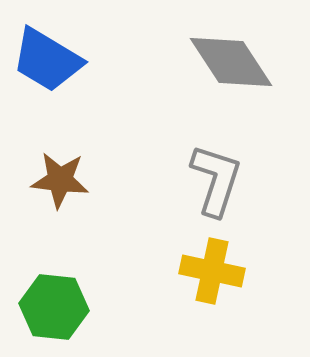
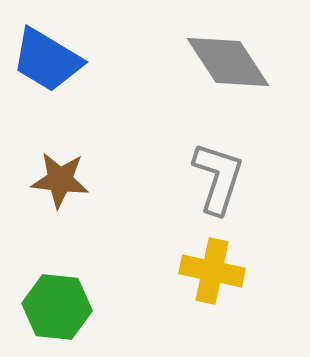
gray diamond: moved 3 px left
gray L-shape: moved 2 px right, 2 px up
green hexagon: moved 3 px right
